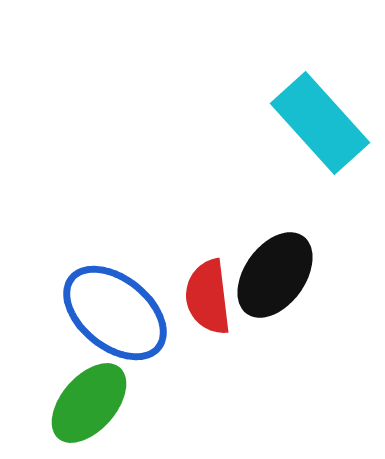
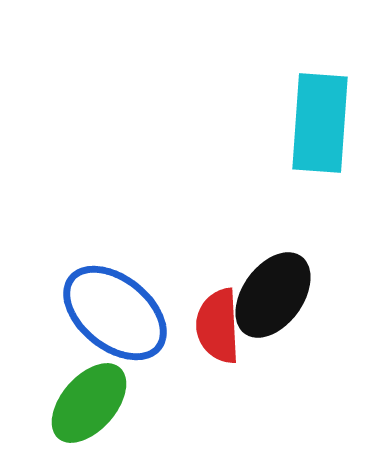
cyan rectangle: rotated 46 degrees clockwise
black ellipse: moved 2 px left, 20 px down
red semicircle: moved 10 px right, 29 px down; rotated 4 degrees clockwise
